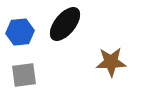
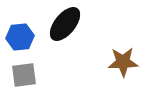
blue hexagon: moved 5 px down
brown star: moved 12 px right
